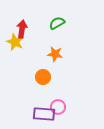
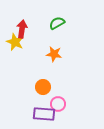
orange star: moved 1 px left
orange circle: moved 10 px down
pink circle: moved 3 px up
